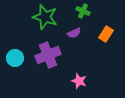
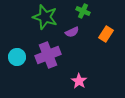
purple semicircle: moved 2 px left, 1 px up
cyan circle: moved 2 px right, 1 px up
pink star: rotated 14 degrees clockwise
